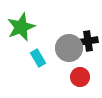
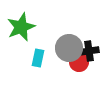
black cross: moved 1 px right, 10 px down
cyan rectangle: rotated 42 degrees clockwise
red circle: moved 1 px left, 15 px up
